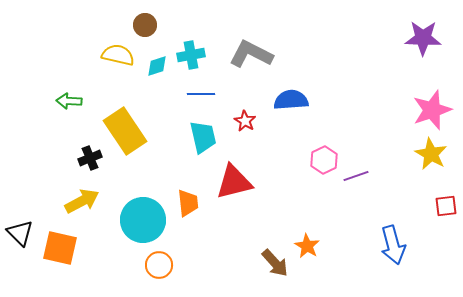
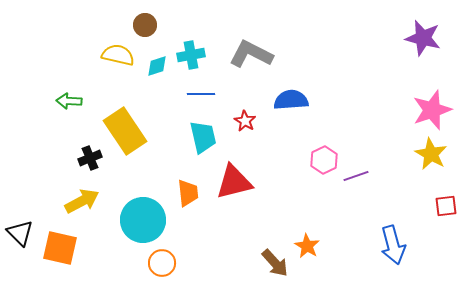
purple star: rotated 12 degrees clockwise
orange trapezoid: moved 10 px up
orange circle: moved 3 px right, 2 px up
